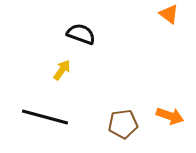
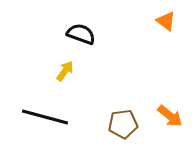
orange triangle: moved 3 px left, 7 px down
yellow arrow: moved 3 px right, 1 px down
orange arrow: rotated 20 degrees clockwise
